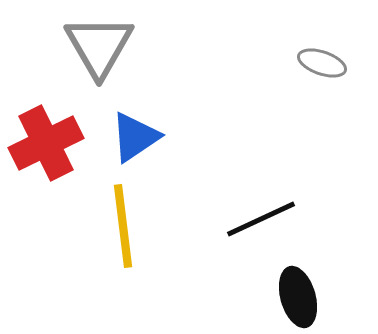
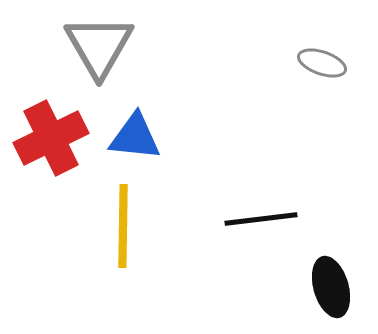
blue triangle: rotated 40 degrees clockwise
red cross: moved 5 px right, 5 px up
black line: rotated 18 degrees clockwise
yellow line: rotated 8 degrees clockwise
black ellipse: moved 33 px right, 10 px up
